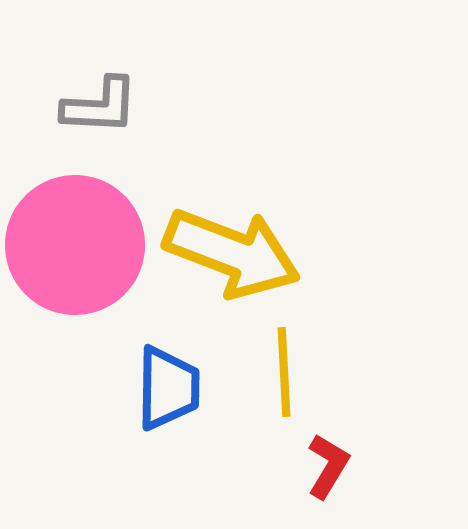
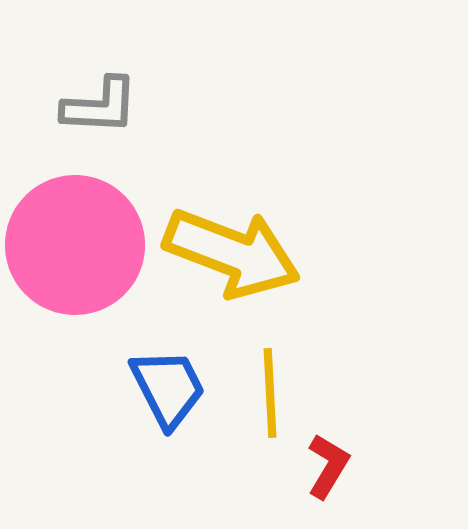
yellow line: moved 14 px left, 21 px down
blue trapezoid: rotated 28 degrees counterclockwise
